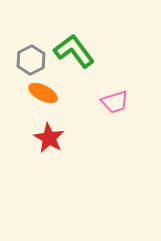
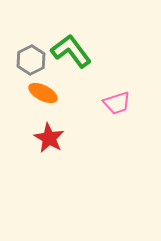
green L-shape: moved 3 px left
pink trapezoid: moved 2 px right, 1 px down
